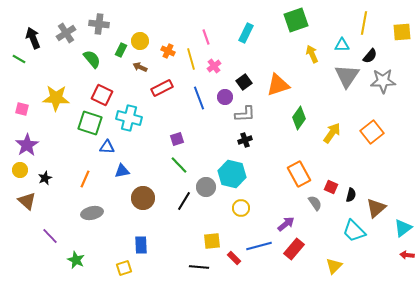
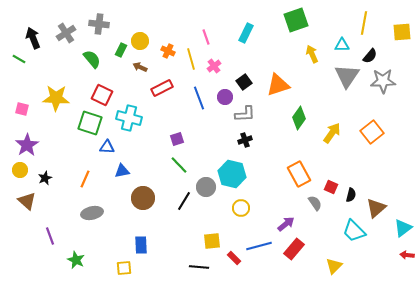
purple line at (50, 236): rotated 24 degrees clockwise
yellow square at (124, 268): rotated 14 degrees clockwise
